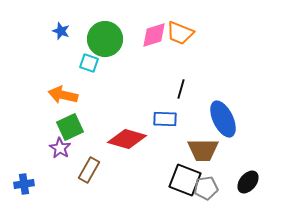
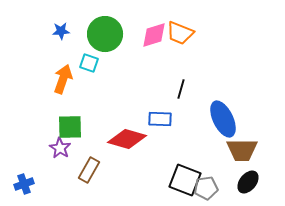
blue star: rotated 24 degrees counterclockwise
green circle: moved 5 px up
orange arrow: moved 16 px up; rotated 96 degrees clockwise
blue rectangle: moved 5 px left
green square: rotated 24 degrees clockwise
brown trapezoid: moved 39 px right
blue cross: rotated 12 degrees counterclockwise
